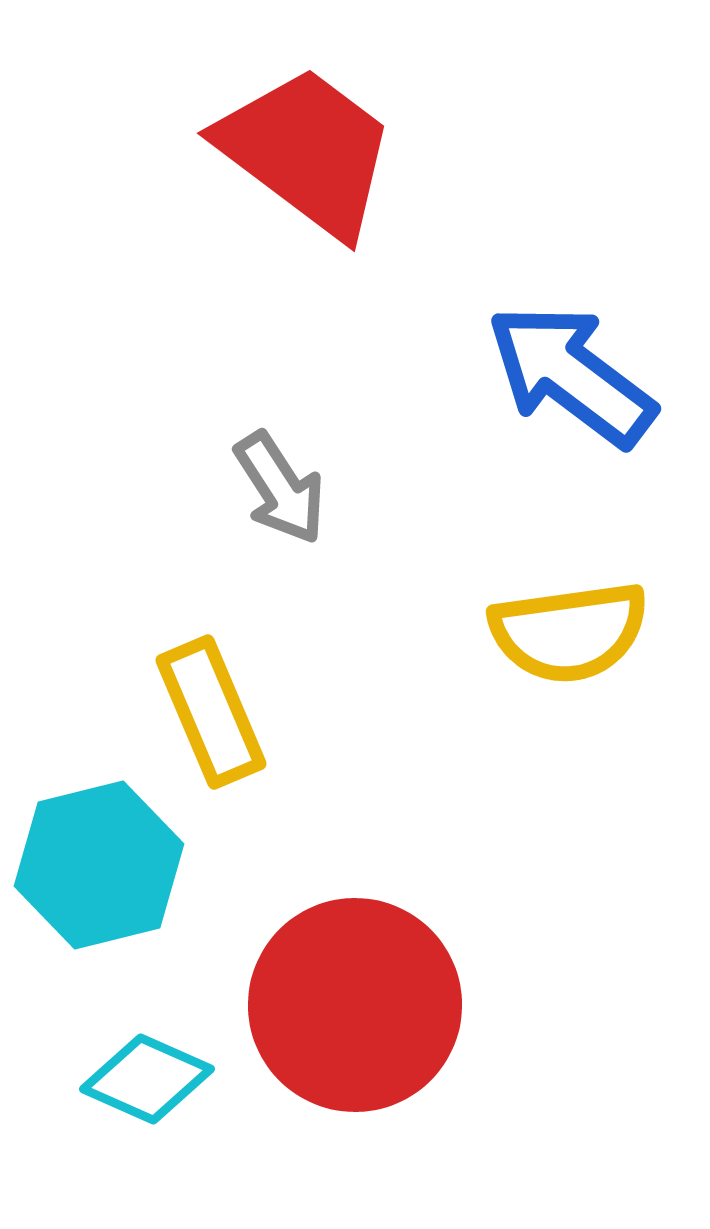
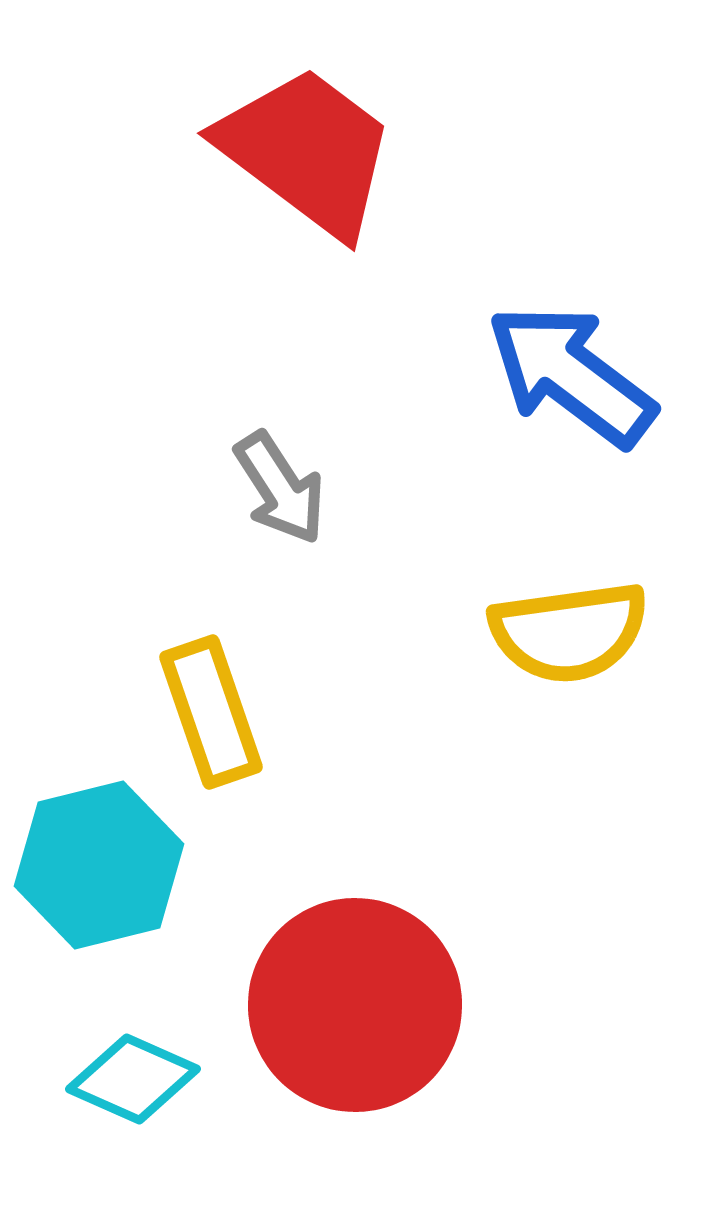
yellow rectangle: rotated 4 degrees clockwise
cyan diamond: moved 14 px left
